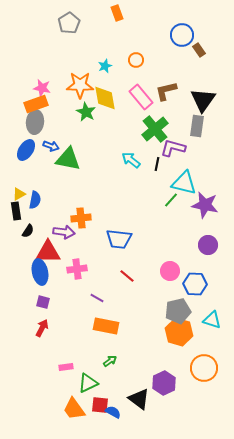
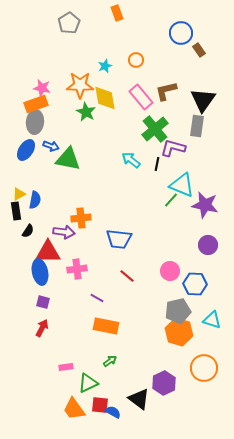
blue circle at (182, 35): moved 1 px left, 2 px up
cyan triangle at (184, 183): moved 2 px left, 2 px down; rotated 8 degrees clockwise
